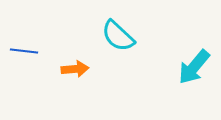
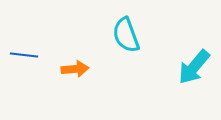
cyan semicircle: moved 8 px right, 1 px up; rotated 27 degrees clockwise
blue line: moved 4 px down
